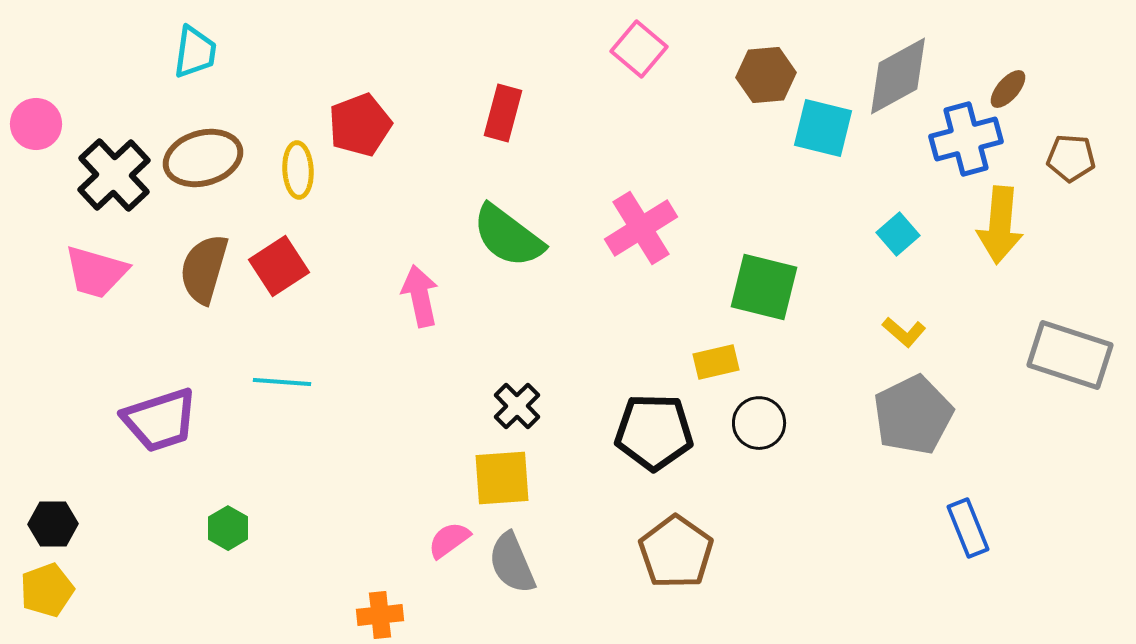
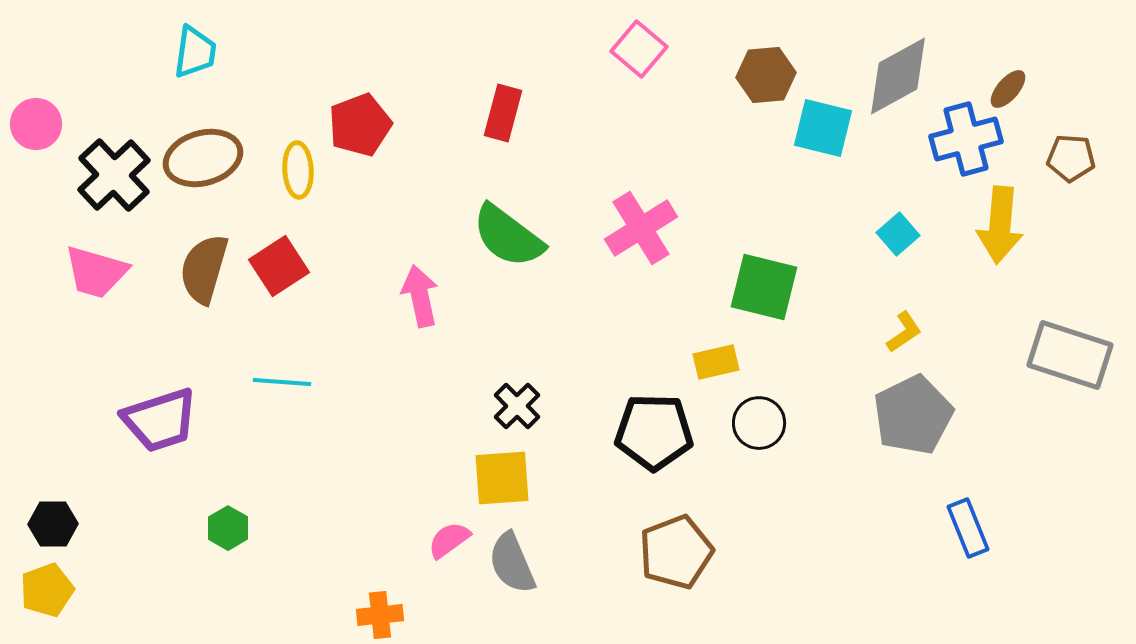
yellow L-shape at (904, 332): rotated 75 degrees counterclockwise
brown pentagon at (676, 552): rotated 16 degrees clockwise
